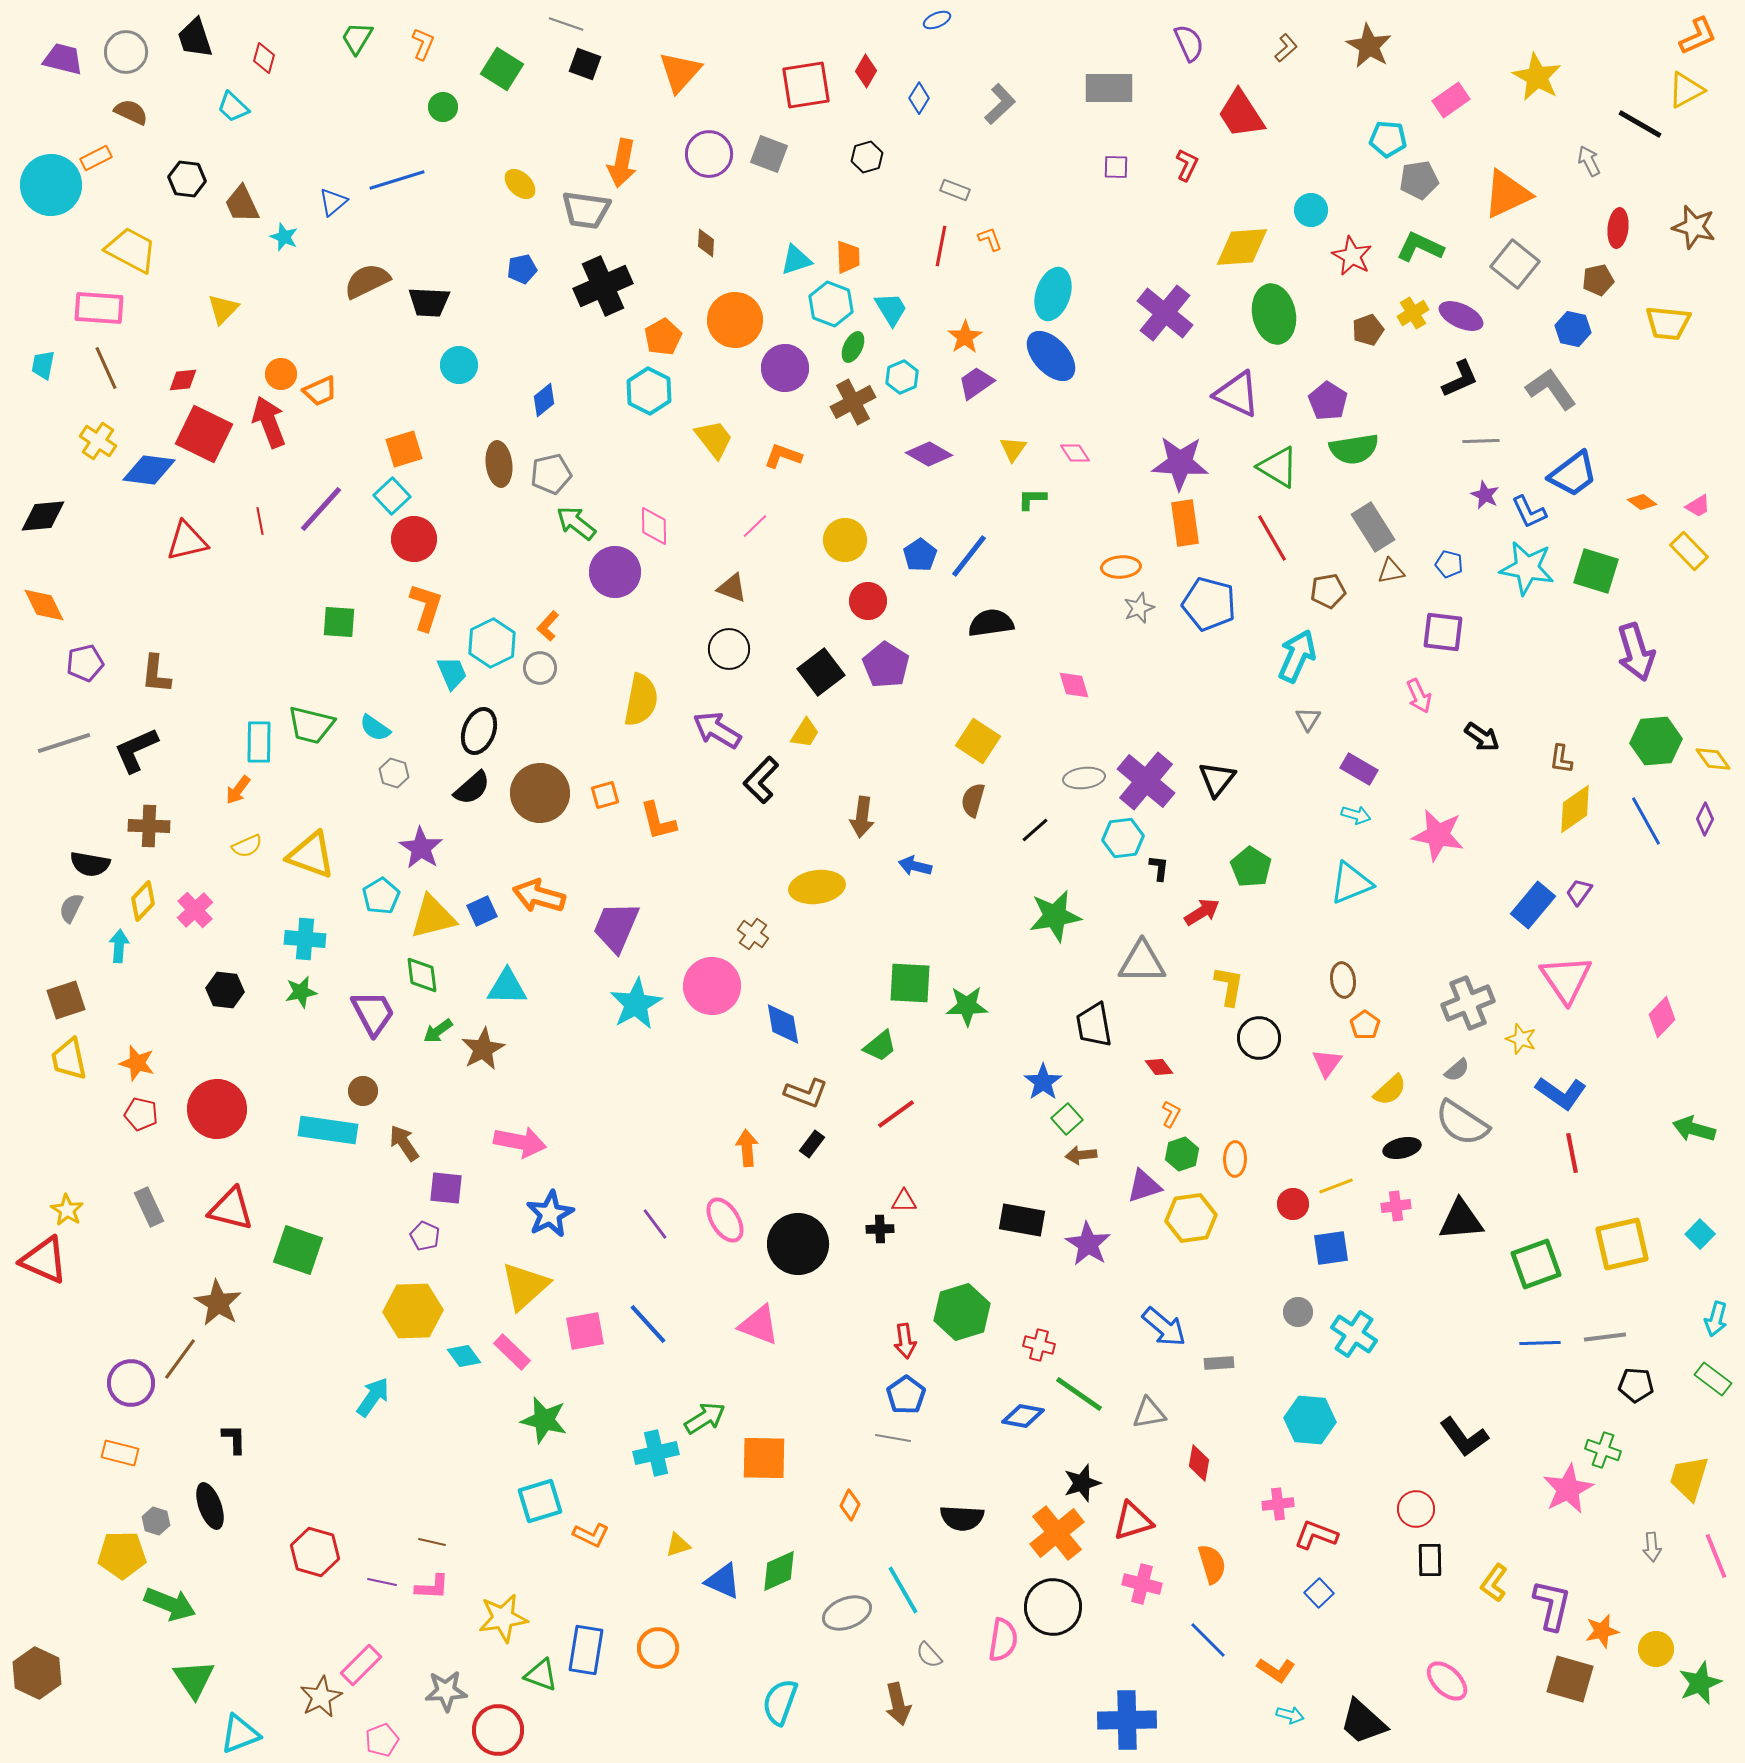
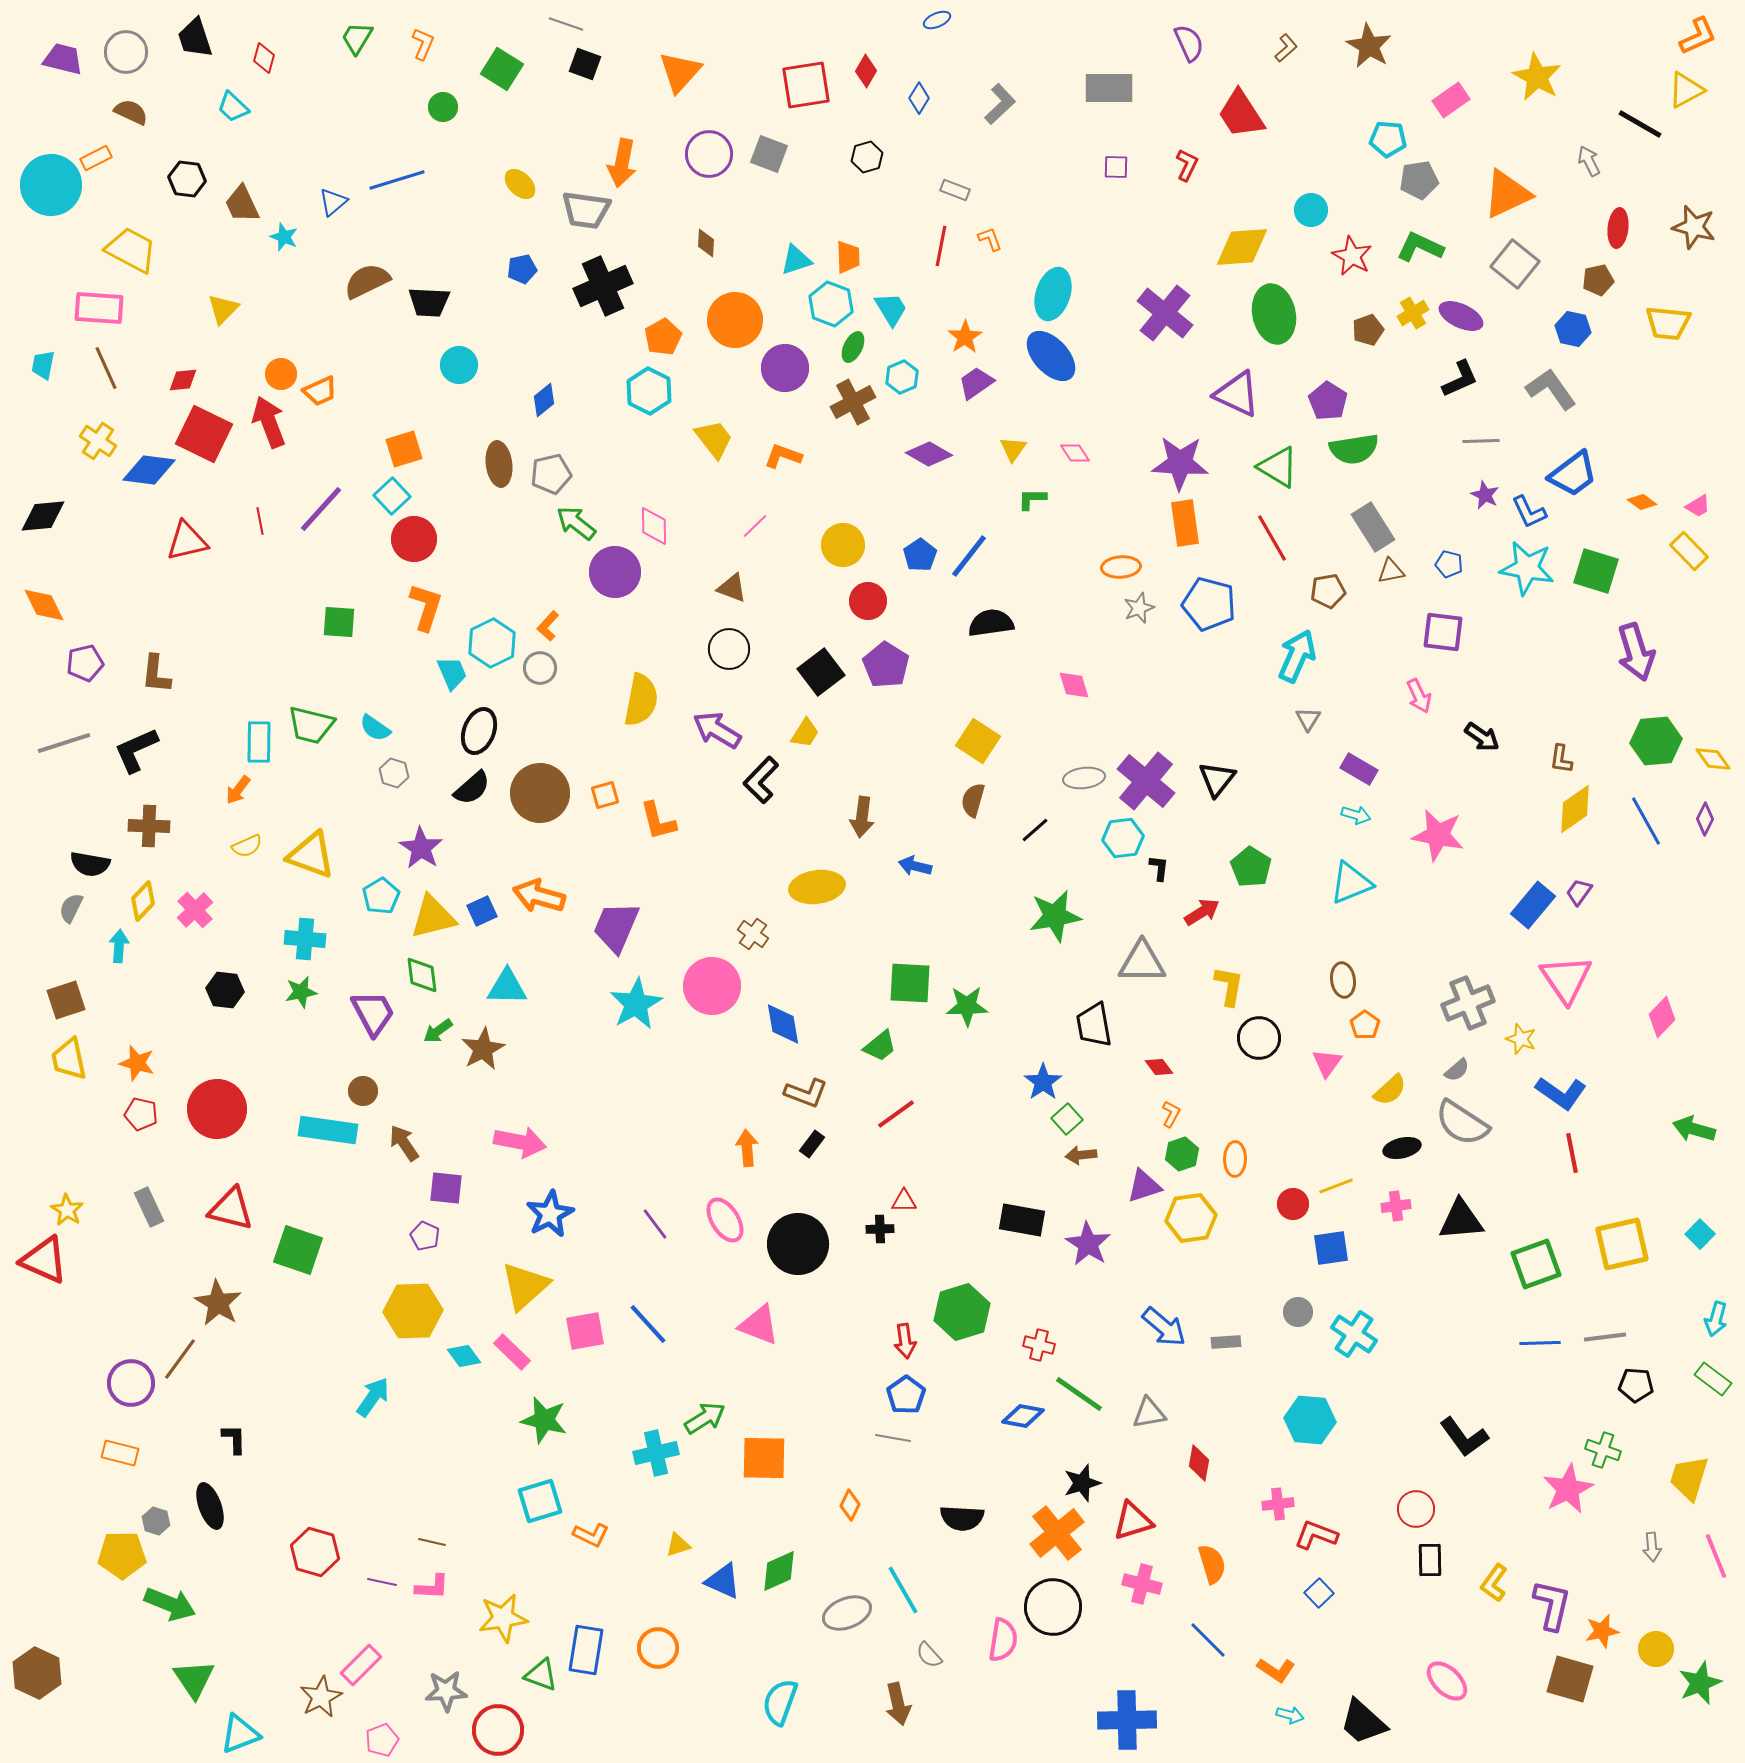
yellow circle at (845, 540): moved 2 px left, 5 px down
gray rectangle at (1219, 1363): moved 7 px right, 21 px up
